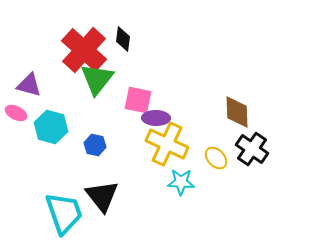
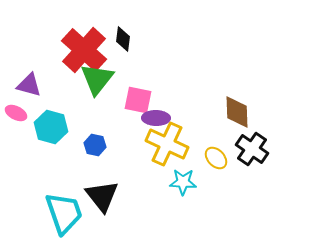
cyan star: moved 2 px right
